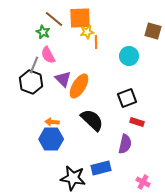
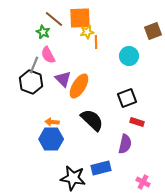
brown square: rotated 36 degrees counterclockwise
